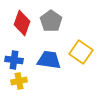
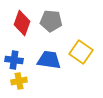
gray pentagon: rotated 30 degrees counterclockwise
